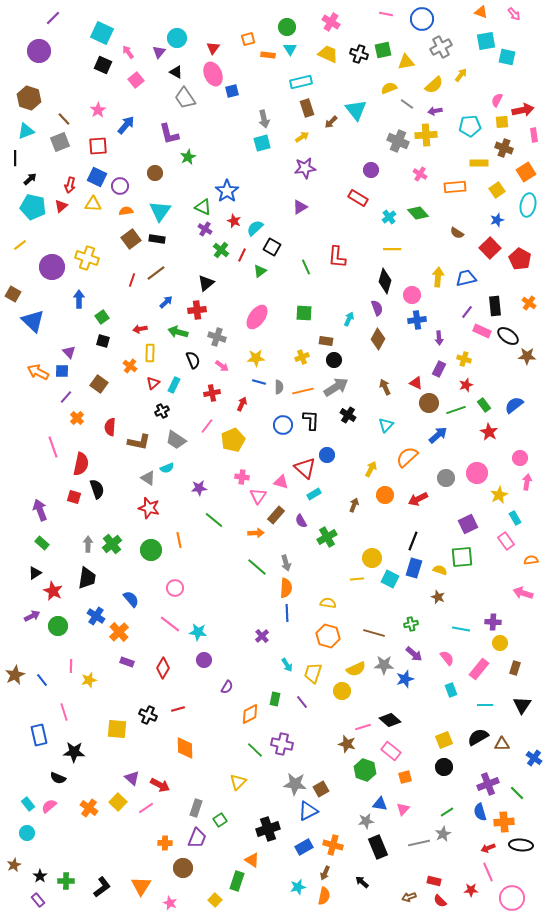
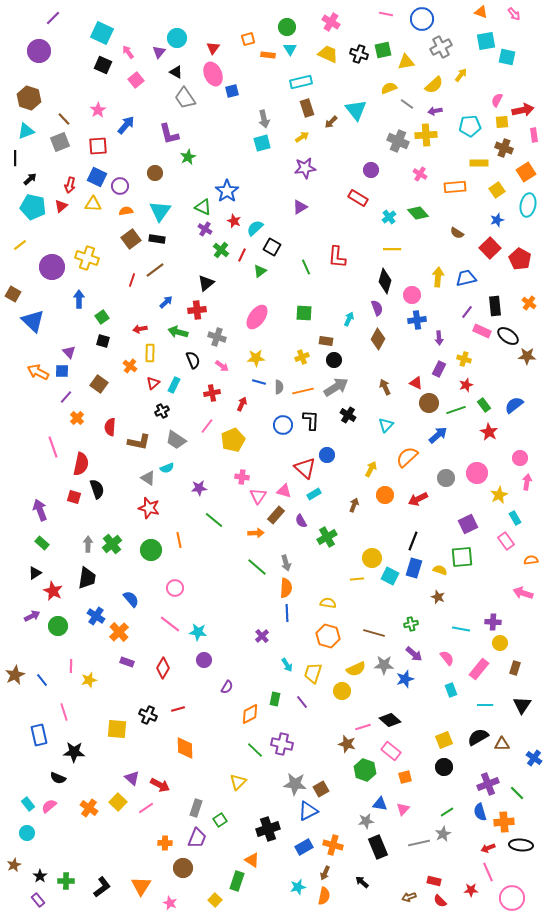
brown line at (156, 273): moved 1 px left, 3 px up
pink triangle at (281, 482): moved 3 px right, 9 px down
cyan square at (390, 579): moved 3 px up
